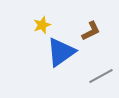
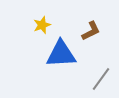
blue triangle: moved 2 px down; rotated 32 degrees clockwise
gray line: moved 3 px down; rotated 25 degrees counterclockwise
